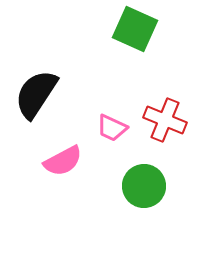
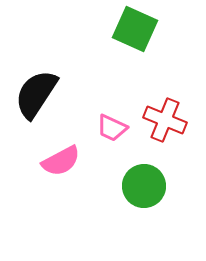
pink semicircle: moved 2 px left
